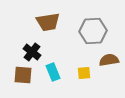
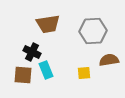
brown trapezoid: moved 2 px down
black cross: rotated 12 degrees counterclockwise
cyan rectangle: moved 7 px left, 2 px up
